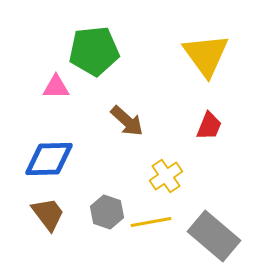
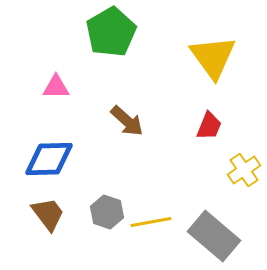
green pentagon: moved 17 px right, 19 px up; rotated 24 degrees counterclockwise
yellow triangle: moved 7 px right, 2 px down
yellow cross: moved 78 px right, 6 px up
